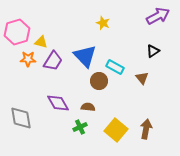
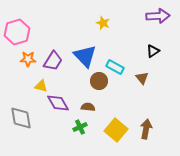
purple arrow: rotated 25 degrees clockwise
yellow triangle: moved 44 px down
